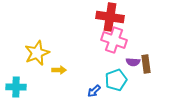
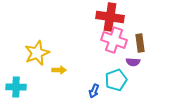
brown rectangle: moved 6 px left, 21 px up
blue arrow: rotated 24 degrees counterclockwise
